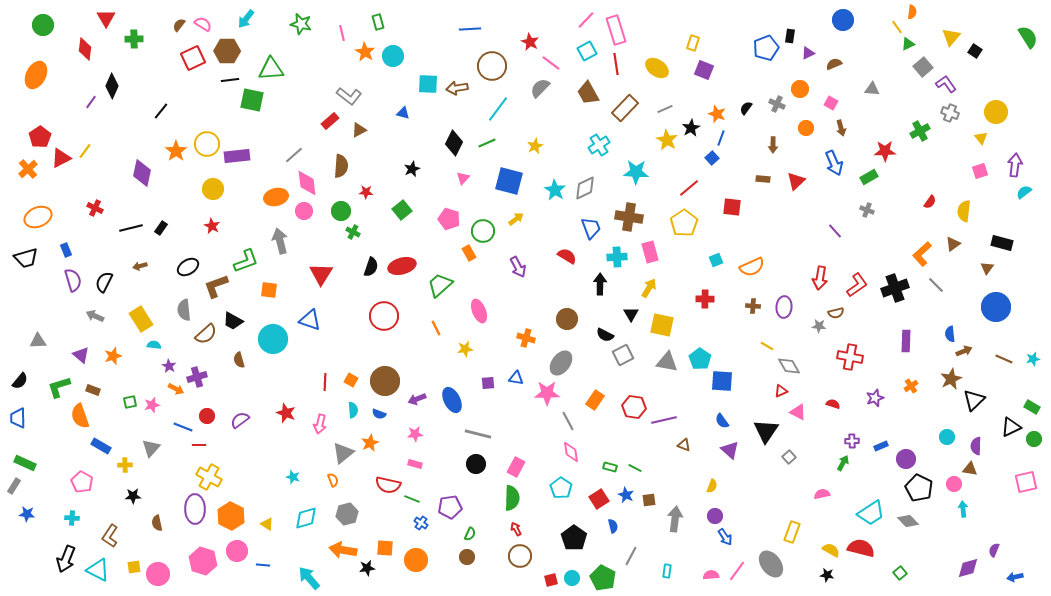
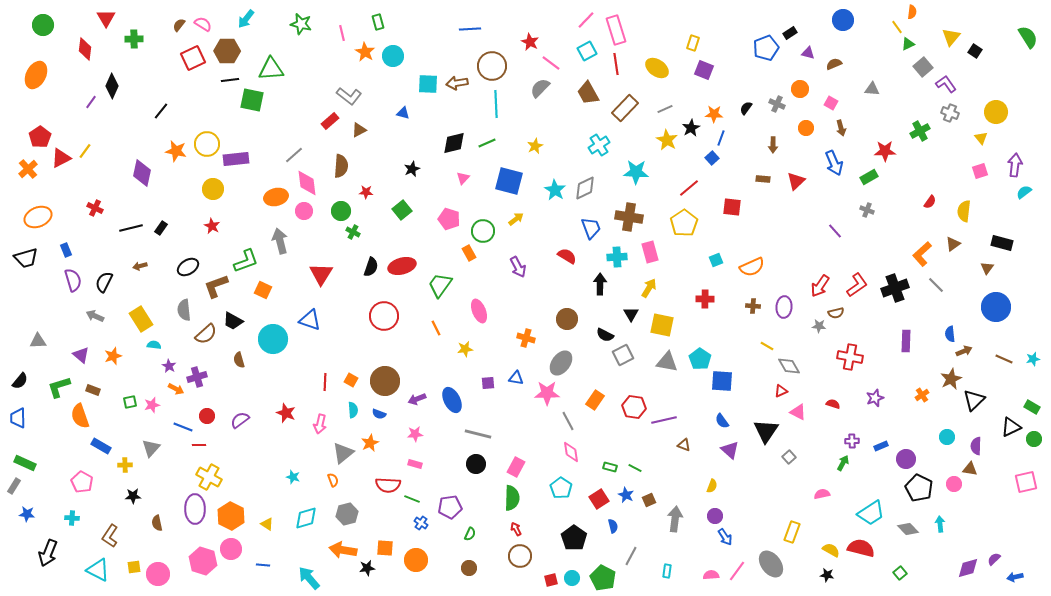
black rectangle at (790, 36): moved 3 px up; rotated 48 degrees clockwise
purple triangle at (808, 53): rotated 40 degrees clockwise
brown arrow at (457, 88): moved 5 px up
cyan line at (498, 109): moved 2 px left, 5 px up; rotated 40 degrees counterclockwise
orange star at (717, 114): moved 3 px left; rotated 18 degrees counterclockwise
black diamond at (454, 143): rotated 50 degrees clockwise
orange star at (176, 151): rotated 25 degrees counterclockwise
purple rectangle at (237, 156): moved 1 px left, 3 px down
red arrow at (820, 278): moved 8 px down; rotated 25 degrees clockwise
green trapezoid at (440, 285): rotated 12 degrees counterclockwise
orange square at (269, 290): moved 6 px left; rotated 18 degrees clockwise
orange cross at (911, 386): moved 11 px right, 9 px down
red semicircle at (388, 485): rotated 10 degrees counterclockwise
brown square at (649, 500): rotated 16 degrees counterclockwise
cyan arrow at (963, 509): moved 23 px left, 15 px down
gray diamond at (908, 521): moved 8 px down
purple semicircle at (994, 550): moved 9 px down; rotated 24 degrees clockwise
pink circle at (237, 551): moved 6 px left, 2 px up
brown circle at (467, 557): moved 2 px right, 11 px down
black arrow at (66, 559): moved 18 px left, 6 px up
